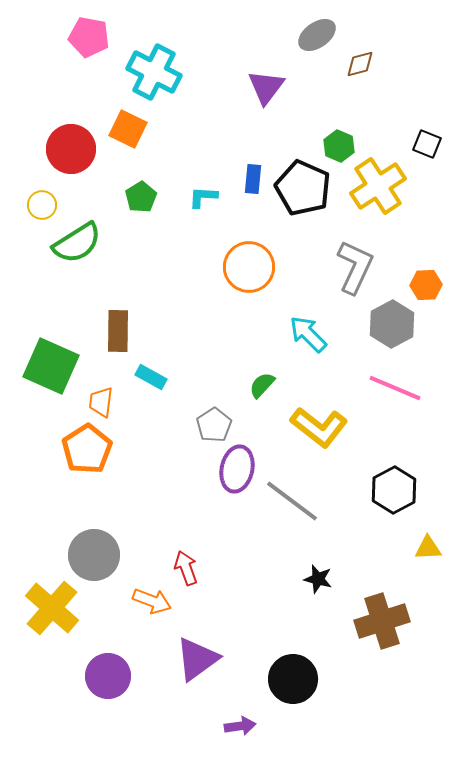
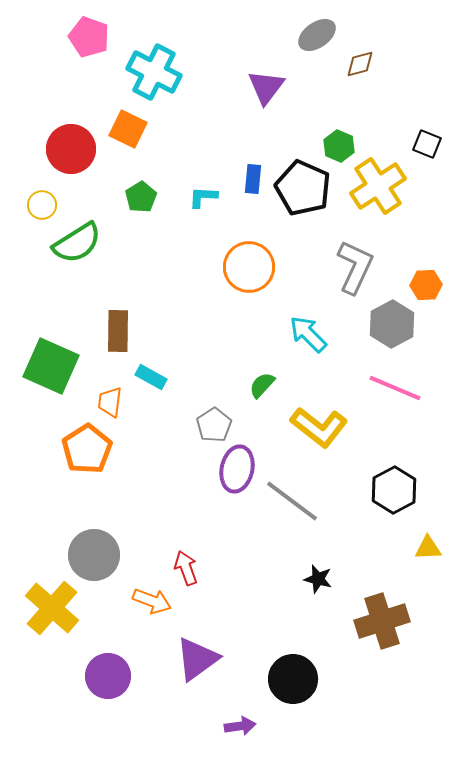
pink pentagon at (89, 37): rotated 9 degrees clockwise
orange trapezoid at (101, 402): moved 9 px right
